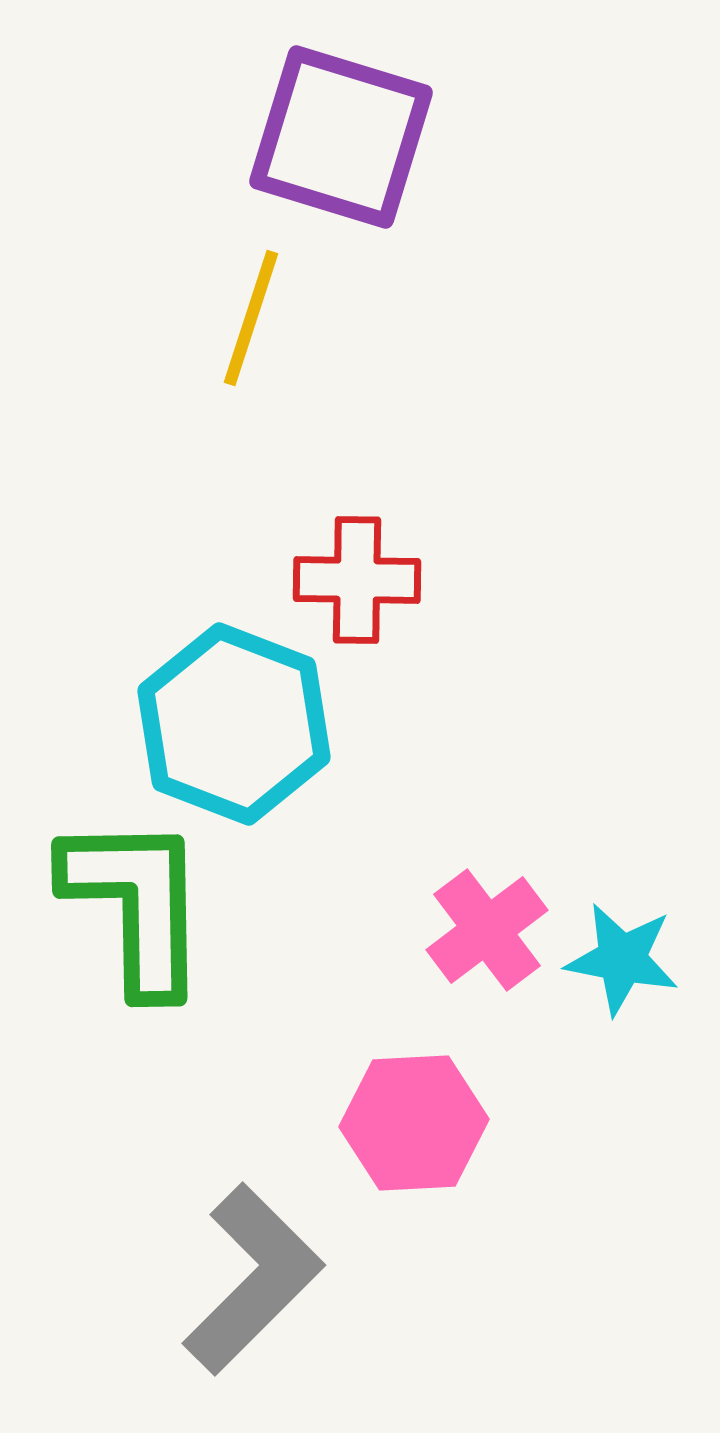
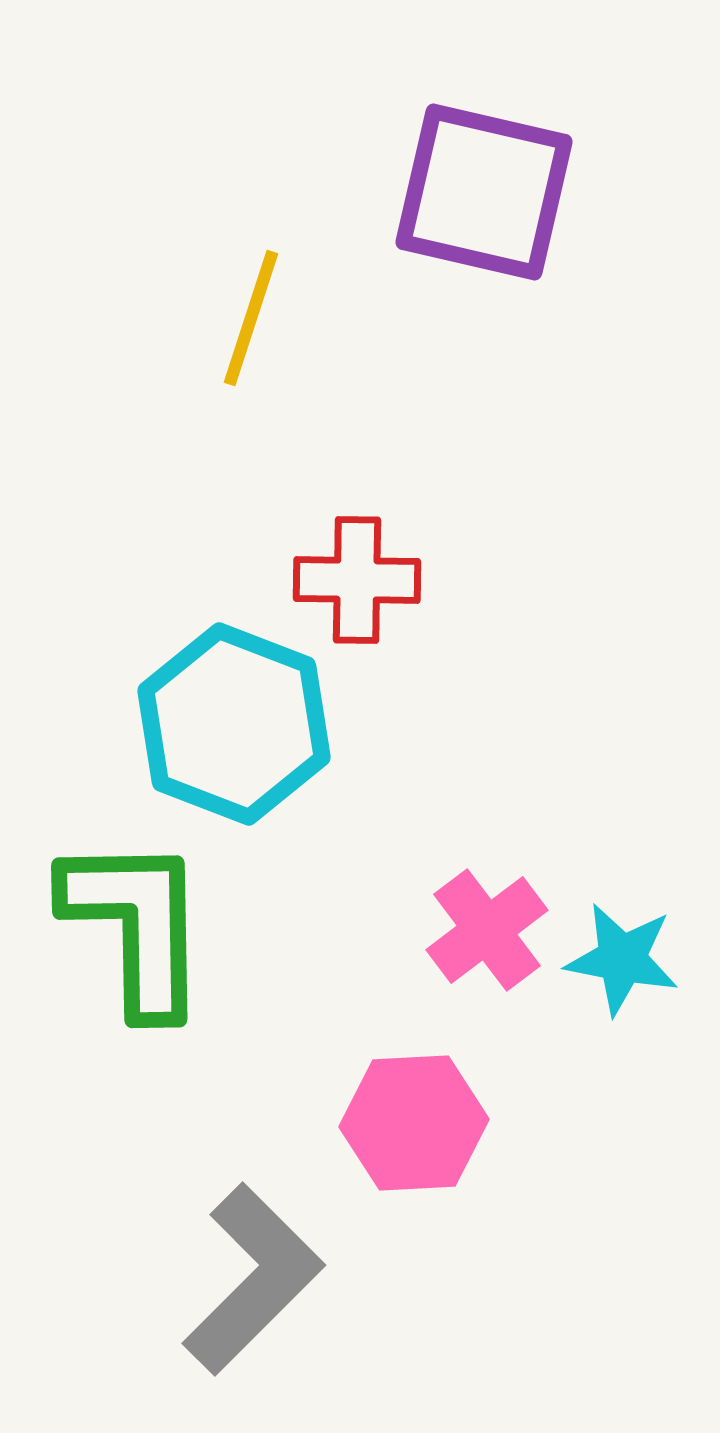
purple square: moved 143 px right, 55 px down; rotated 4 degrees counterclockwise
green L-shape: moved 21 px down
